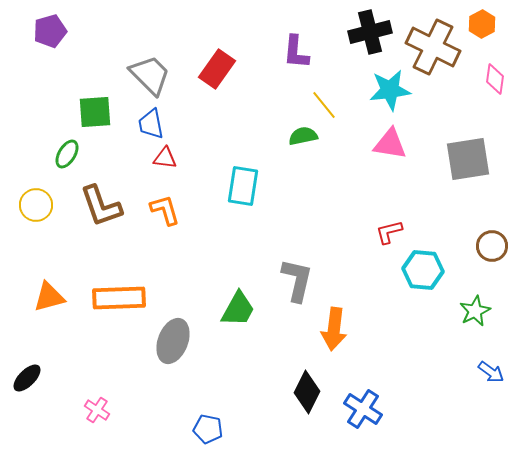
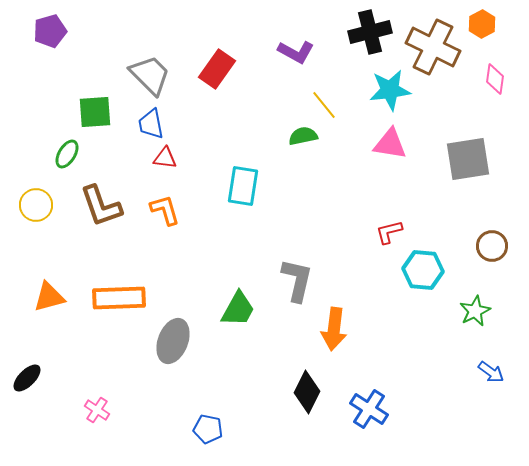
purple L-shape: rotated 66 degrees counterclockwise
blue cross: moved 6 px right
